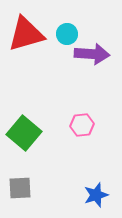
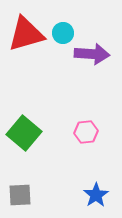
cyan circle: moved 4 px left, 1 px up
pink hexagon: moved 4 px right, 7 px down
gray square: moved 7 px down
blue star: rotated 15 degrees counterclockwise
